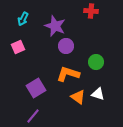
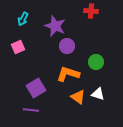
purple circle: moved 1 px right
purple line: moved 2 px left, 6 px up; rotated 56 degrees clockwise
